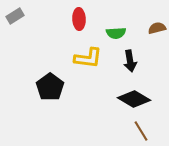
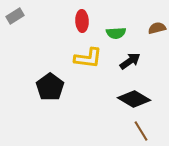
red ellipse: moved 3 px right, 2 px down
black arrow: rotated 115 degrees counterclockwise
